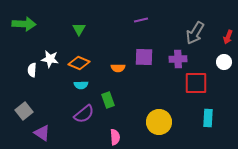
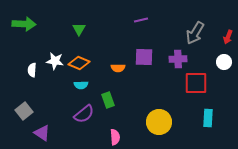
white star: moved 5 px right, 2 px down
